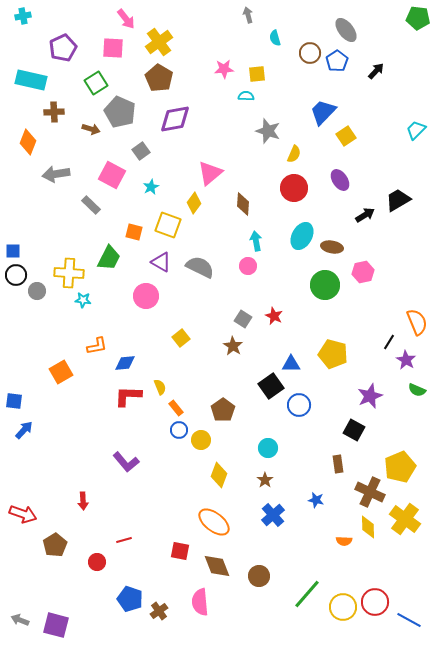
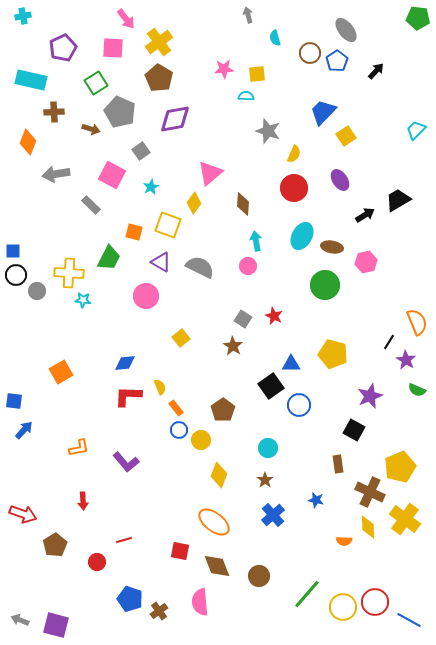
pink hexagon at (363, 272): moved 3 px right, 10 px up
orange L-shape at (97, 346): moved 18 px left, 102 px down
